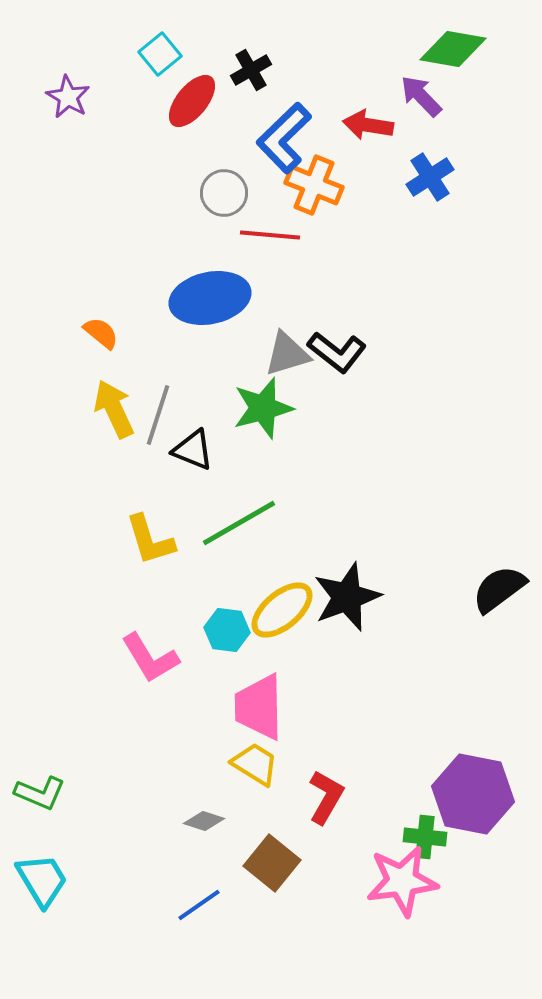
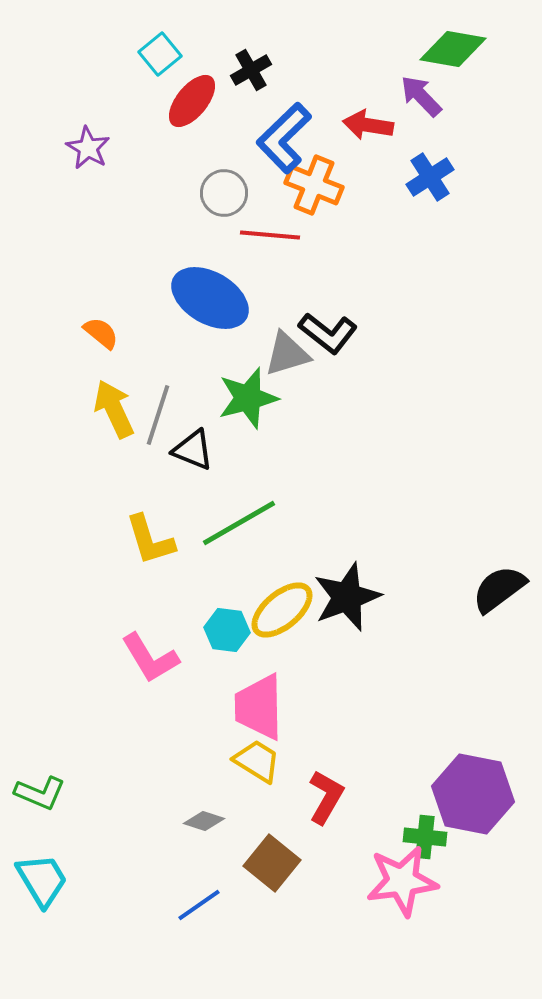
purple star: moved 20 px right, 51 px down
blue ellipse: rotated 42 degrees clockwise
black L-shape: moved 9 px left, 19 px up
green star: moved 15 px left, 10 px up
yellow trapezoid: moved 2 px right, 3 px up
